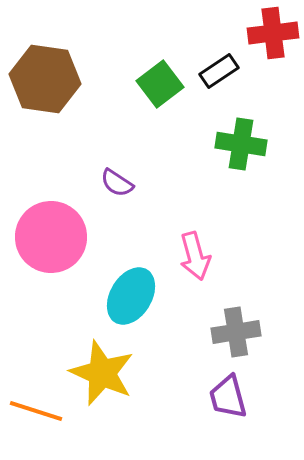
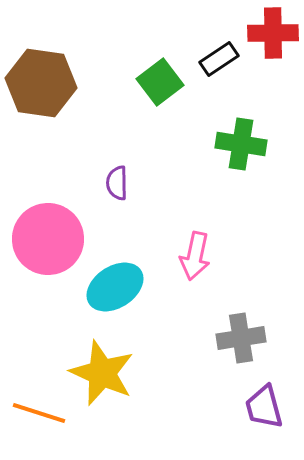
red cross: rotated 6 degrees clockwise
black rectangle: moved 12 px up
brown hexagon: moved 4 px left, 4 px down
green square: moved 2 px up
purple semicircle: rotated 56 degrees clockwise
pink circle: moved 3 px left, 2 px down
pink arrow: rotated 27 degrees clockwise
cyan ellipse: moved 16 px left, 9 px up; rotated 26 degrees clockwise
gray cross: moved 5 px right, 6 px down
purple trapezoid: moved 36 px right, 10 px down
orange line: moved 3 px right, 2 px down
